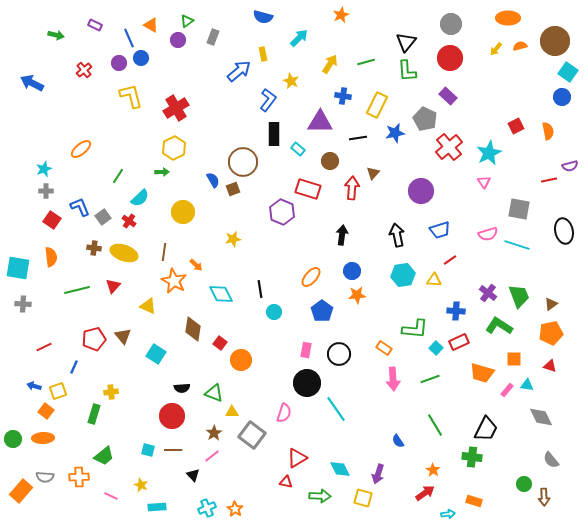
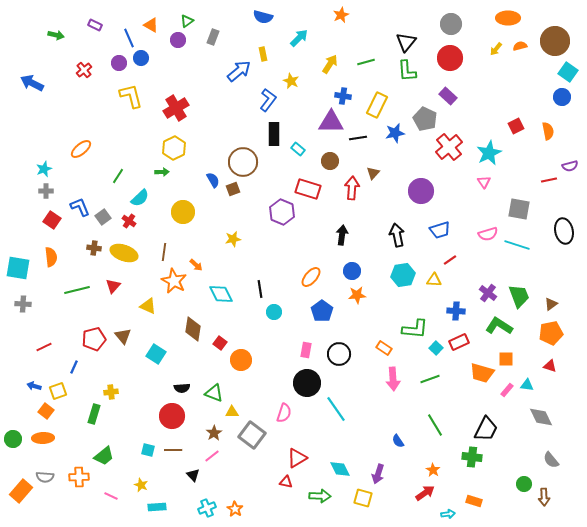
purple triangle at (320, 122): moved 11 px right
orange square at (514, 359): moved 8 px left
